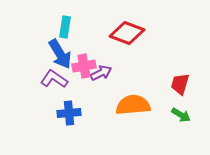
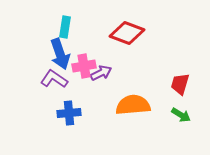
blue arrow: rotated 12 degrees clockwise
